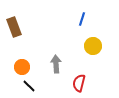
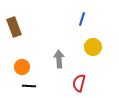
yellow circle: moved 1 px down
gray arrow: moved 3 px right, 5 px up
black line: rotated 40 degrees counterclockwise
